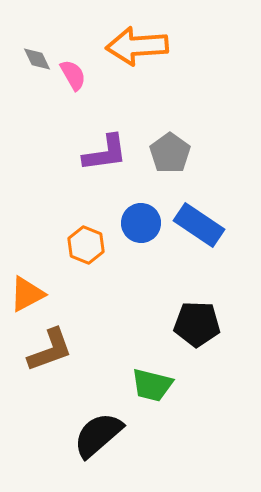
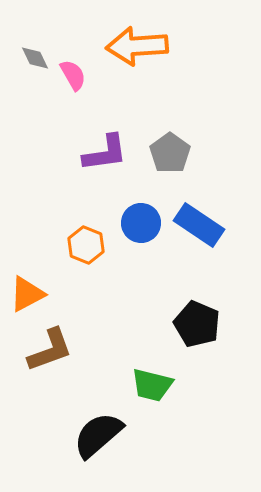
gray diamond: moved 2 px left, 1 px up
black pentagon: rotated 21 degrees clockwise
